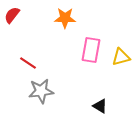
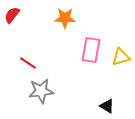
black triangle: moved 7 px right
